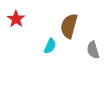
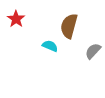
cyan semicircle: rotated 91 degrees counterclockwise
gray semicircle: moved 1 px down; rotated 60 degrees clockwise
